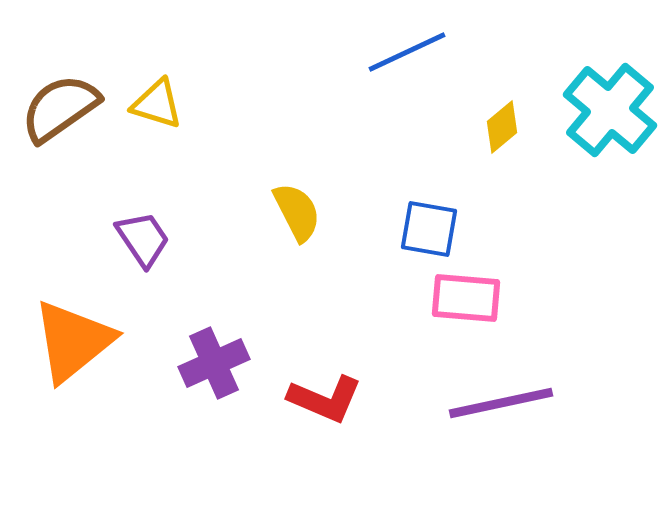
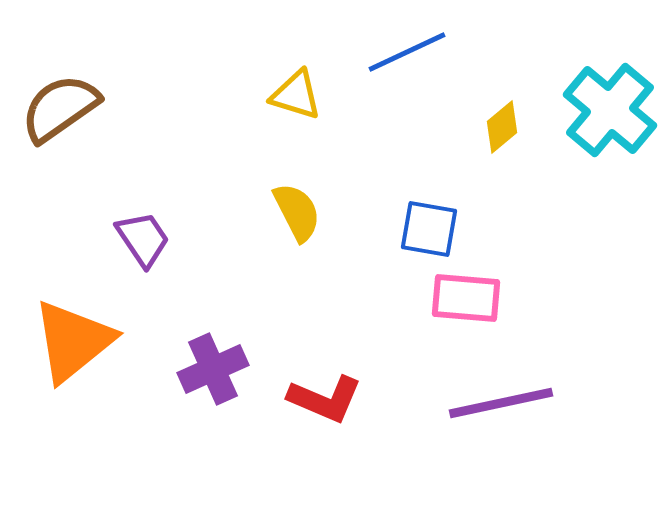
yellow triangle: moved 139 px right, 9 px up
purple cross: moved 1 px left, 6 px down
